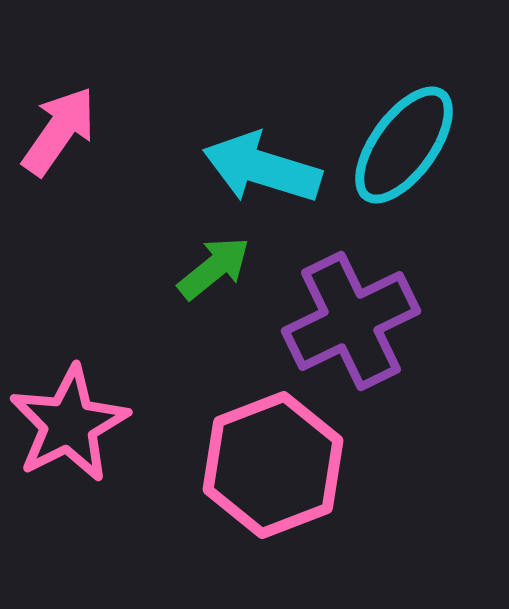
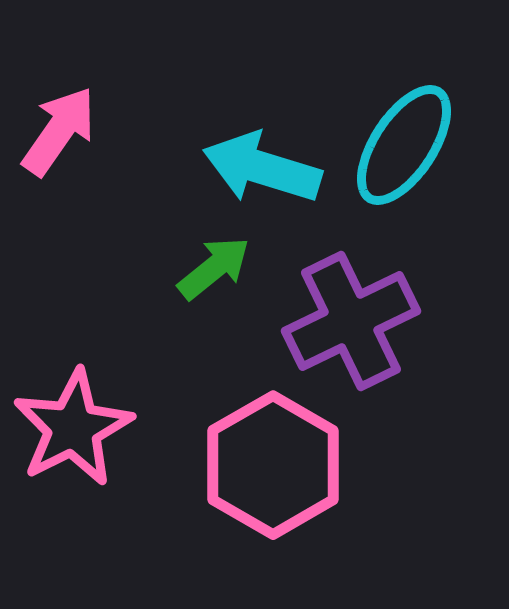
cyan ellipse: rotated 3 degrees counterclockwise
pink star: moved 4 px right, 4 px down
pink hexagon: rotated 9 degrees counterclockwise
